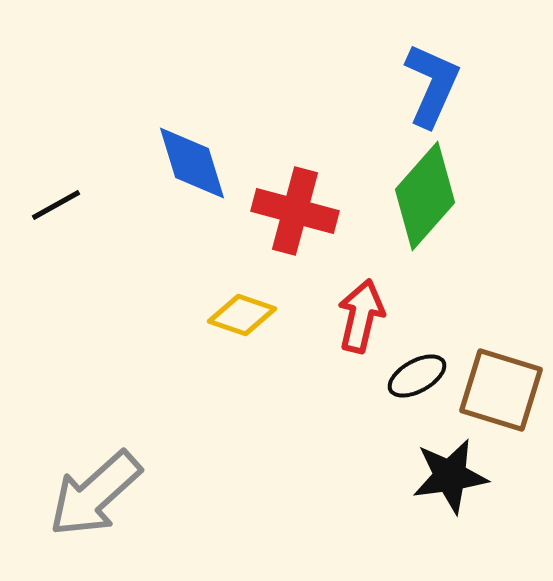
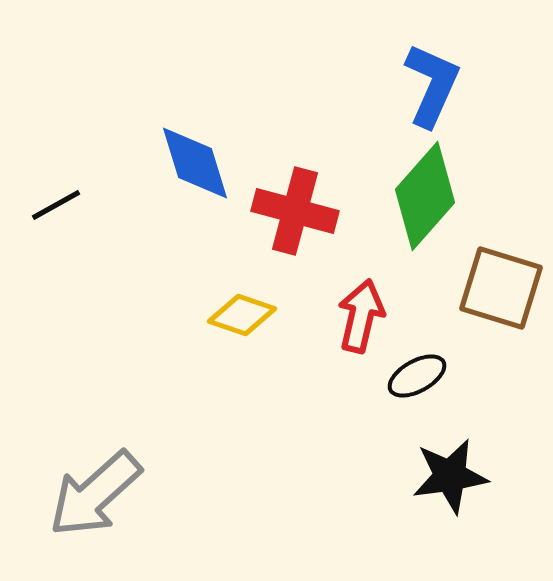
blue diamond: moved 3 px right
brown square: moved 102 px up
